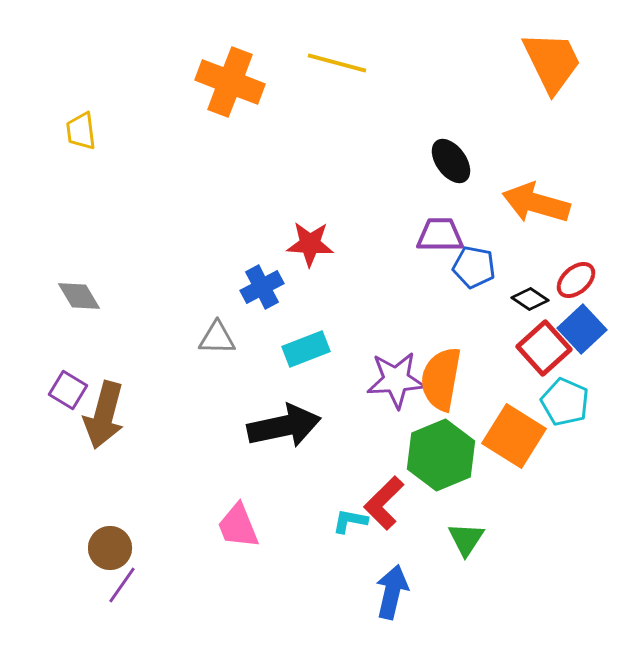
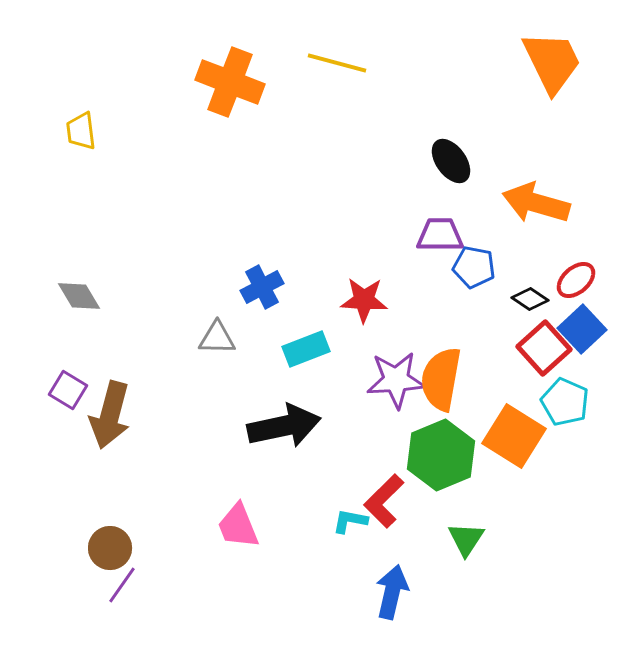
red star: moved 54 px right, 56 px down
brown arrow: moved 6 px right
red L-shape: moved 2 px up
